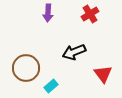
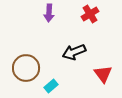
purple arrow: moved 1 px right
